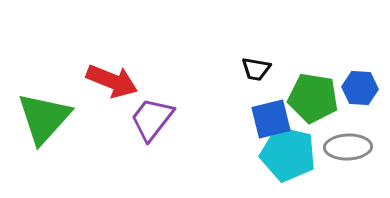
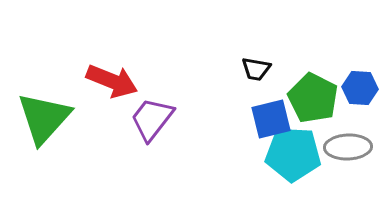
green pentagon: rotated 18 degrees clockwise
cyan pentagon: moved 5 px right; rotated 10 degrees counterclockwise
